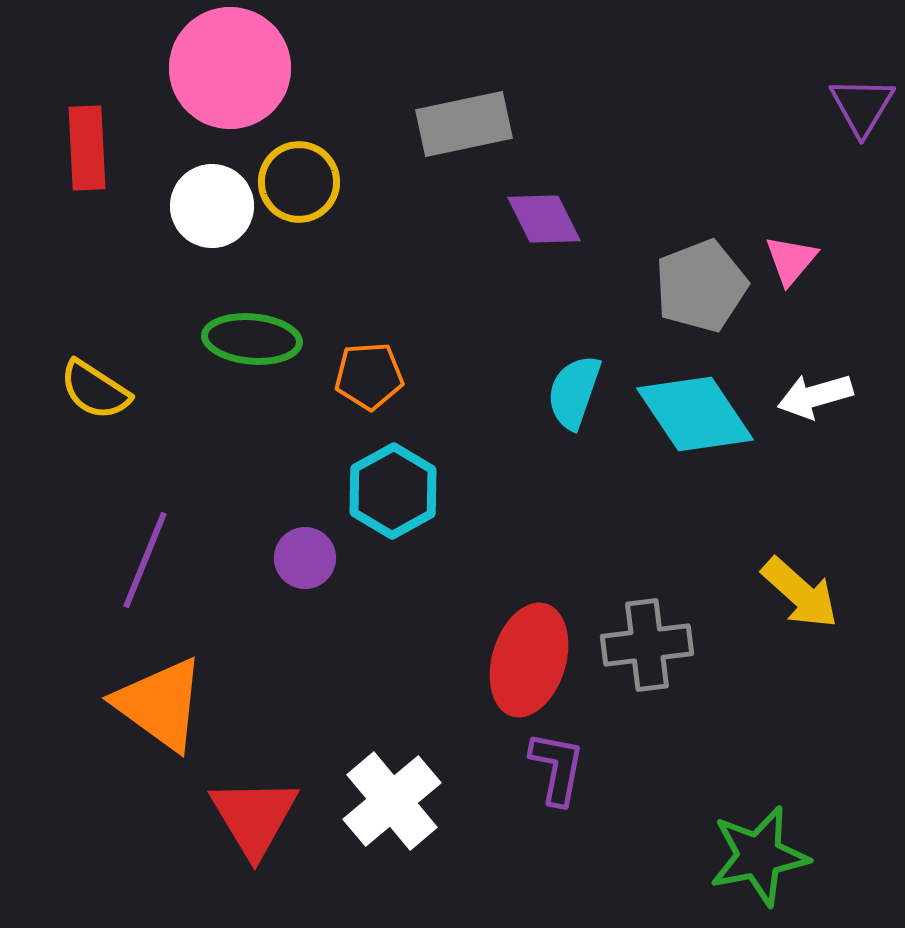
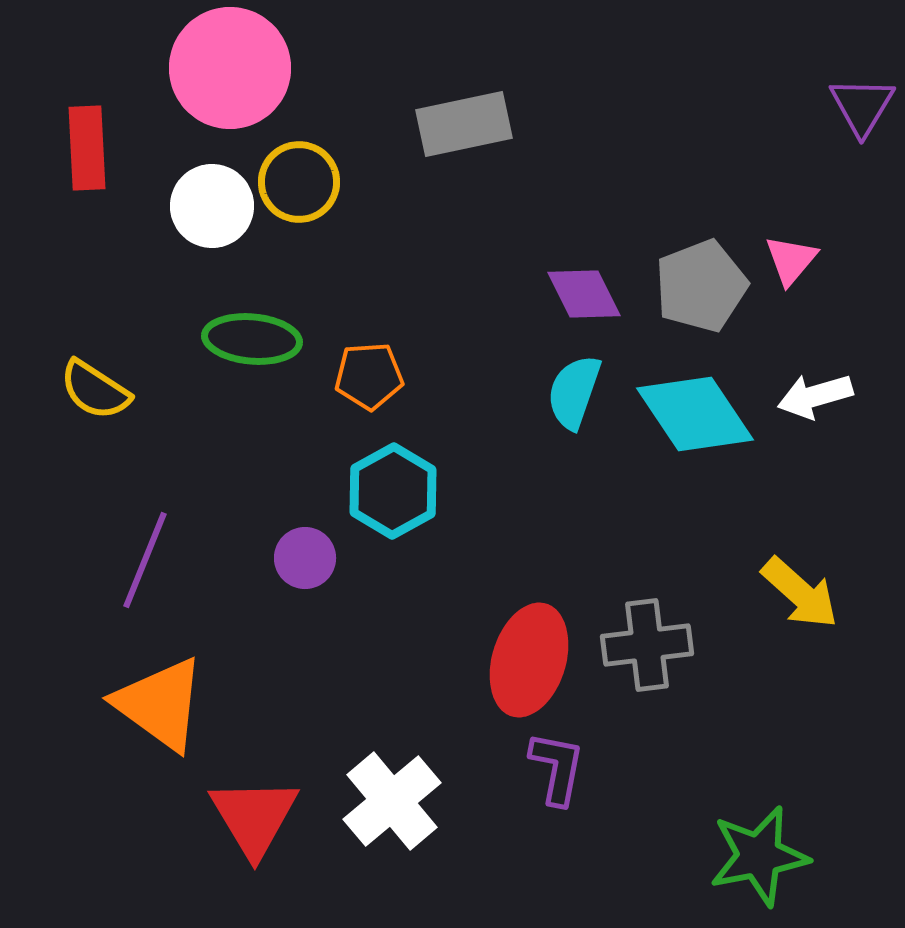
purple diamond: moved 40 px right, 75 px down
